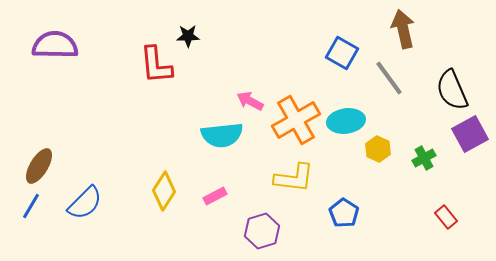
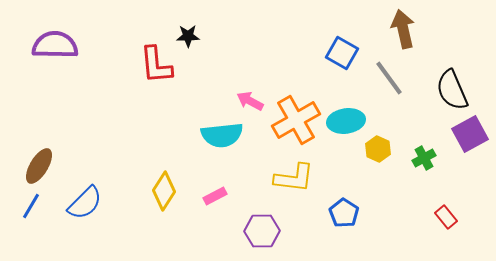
purple hexagon: rotated 16 degrees clockwise
